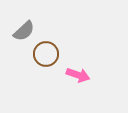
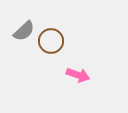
brown circle: moved 5 px right, 13 px up
